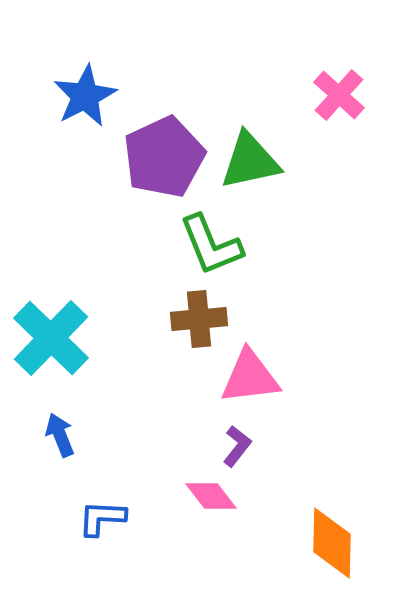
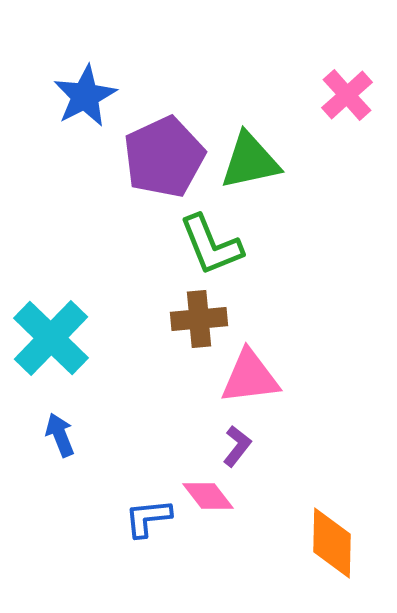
pink cross: moved 8 px right; rotated 6 degrees clockwise
pink diamond: moved 3 px left
blue L-shape: moved 46 px right; rotated 9 degrees counterclockwise
